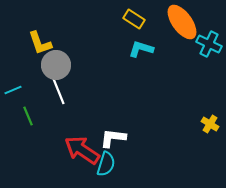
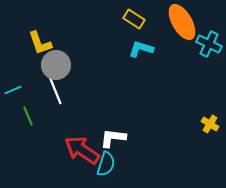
orange ellipse: rotated 6 degrees clockwise
white line: moved 3 px left
